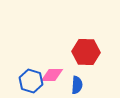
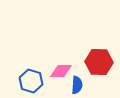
red hexagon: moved 13 px right, 10 px down
pink diamond: moved 9 px right, 4 px up
